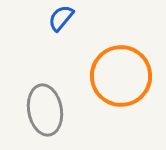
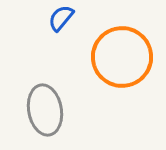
orange circle: moved 1 px right, 19 px up
